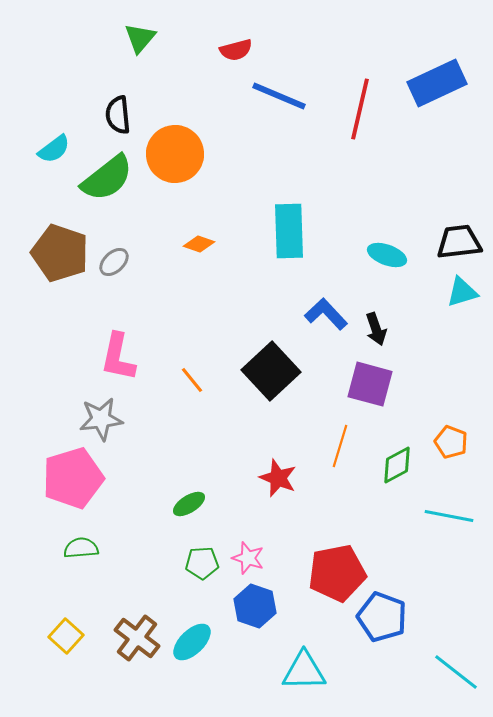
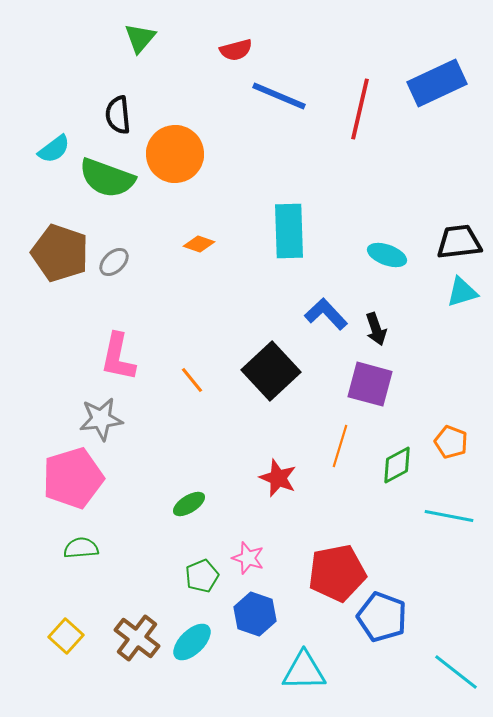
green semicircle at (107, 178): rotated 58 degrees clockwise
green pentagon at (202, 563): moved 13 px down; rotated 20 degrees counterclockwise
blue hexagon at (255, 606): moved 8 px down
